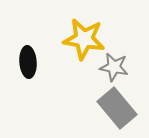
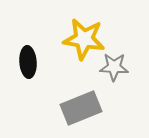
gray star: rotated 8 degrees counterclockwise
gray rectangle: moved 36 px left; rotated 72 degrees counterclockwise
